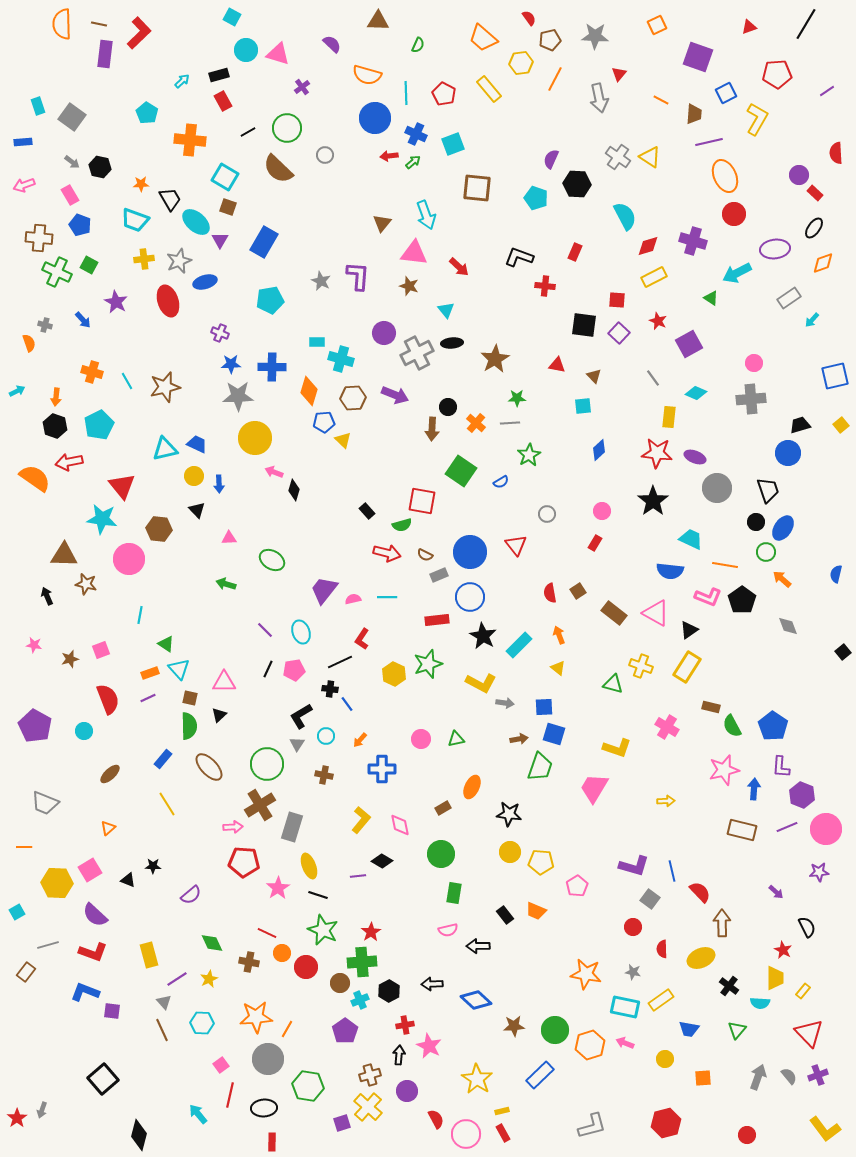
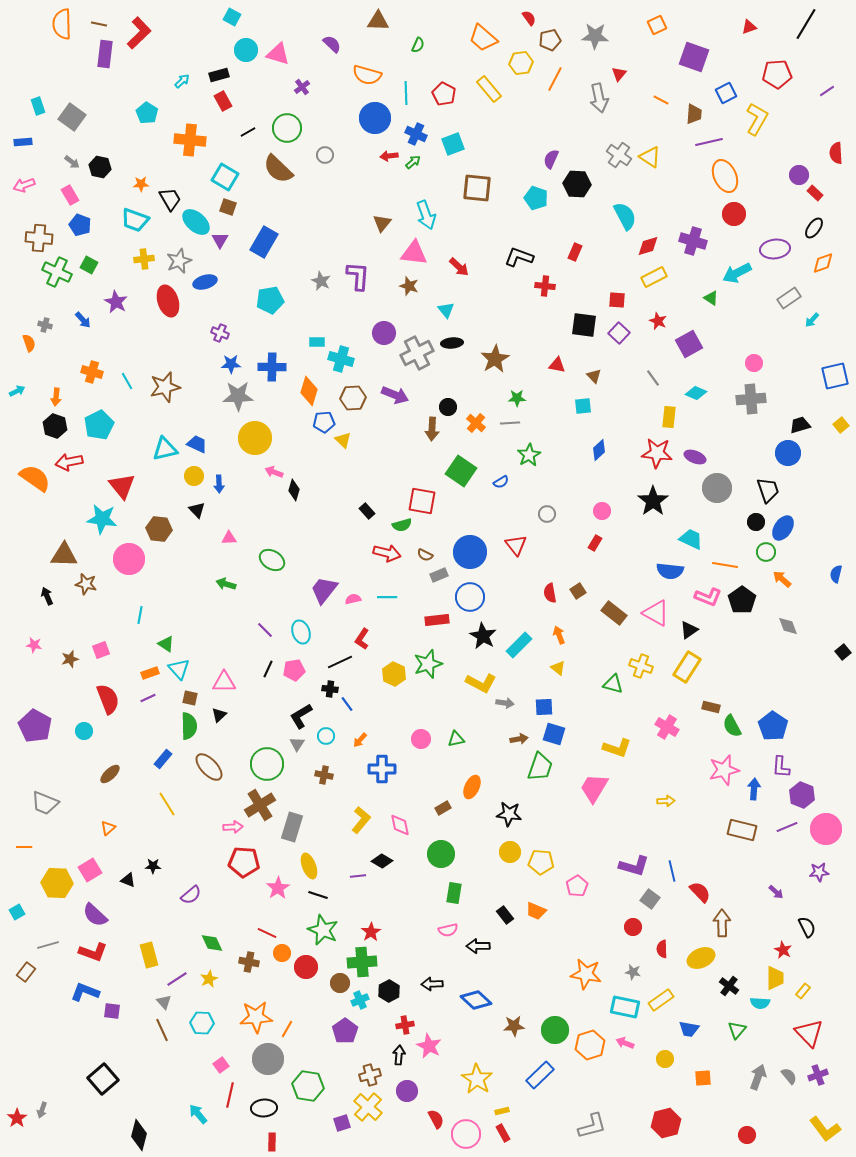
purple square at (698, 57): moved 4 px left
gray cross at (618, 157): moved 1 px right, 2 px up
